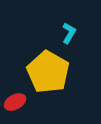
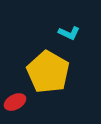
cyan L-shape: rotated 85 degrees clockwise
